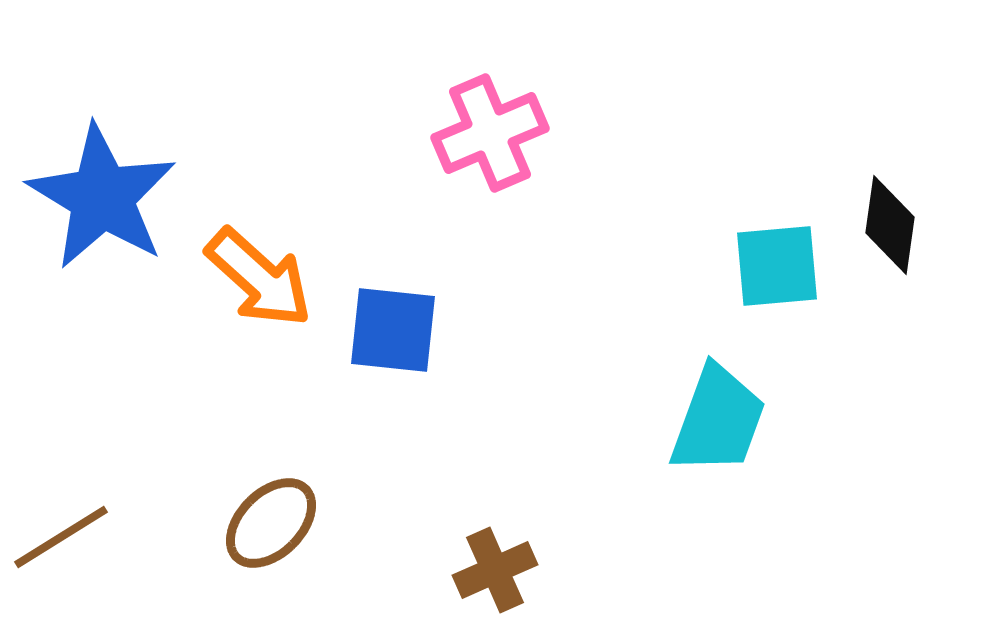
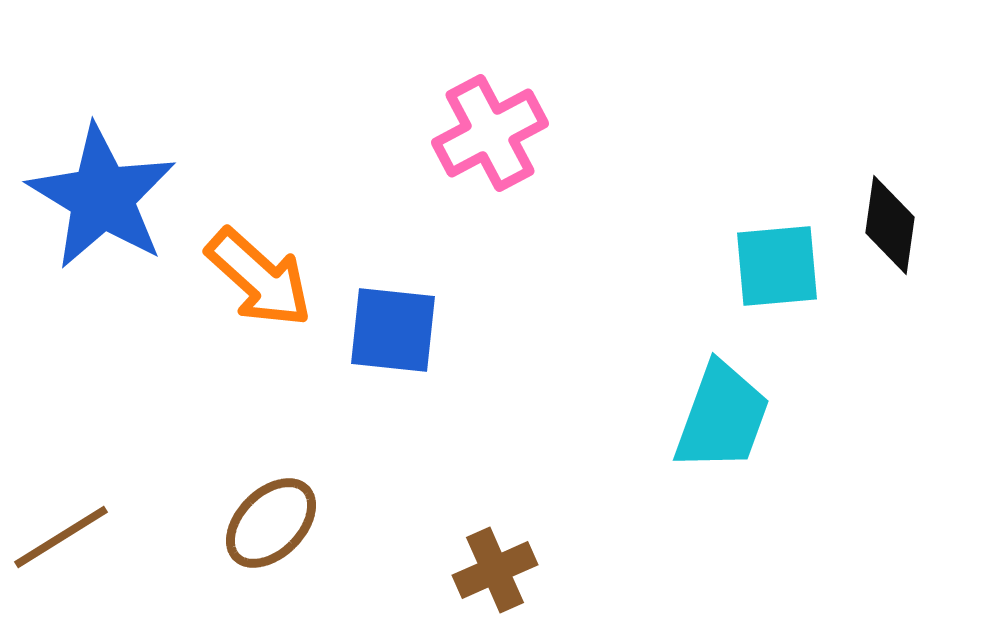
pink cross: rotated 5 degrees counterclockwise
cyan trapezoid: moved 4 px right, 3 px up
